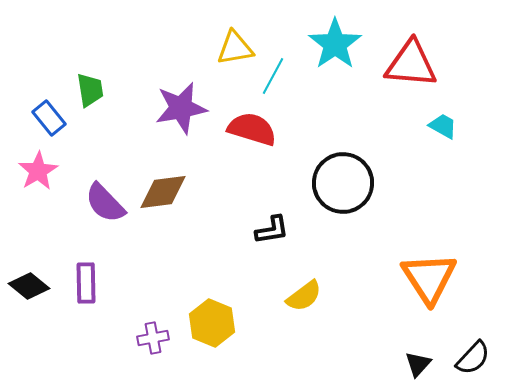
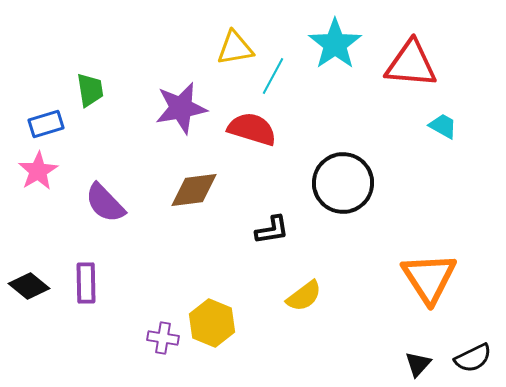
blue rectangle: moved 3 px left, 6 px down; rotated 68 degrees counterclockwise
brown diamond: moved 31 px right, 2 px up
purple cross: moved 10 px right; rotated 20 degrees clockwise
black semicircle: rotated 21 degrees clockwise
